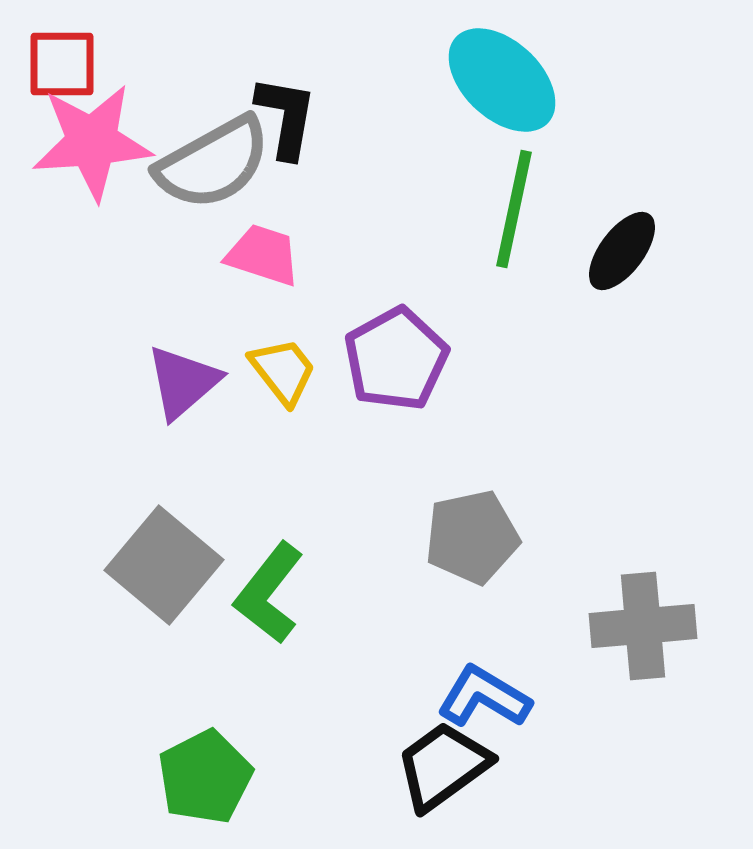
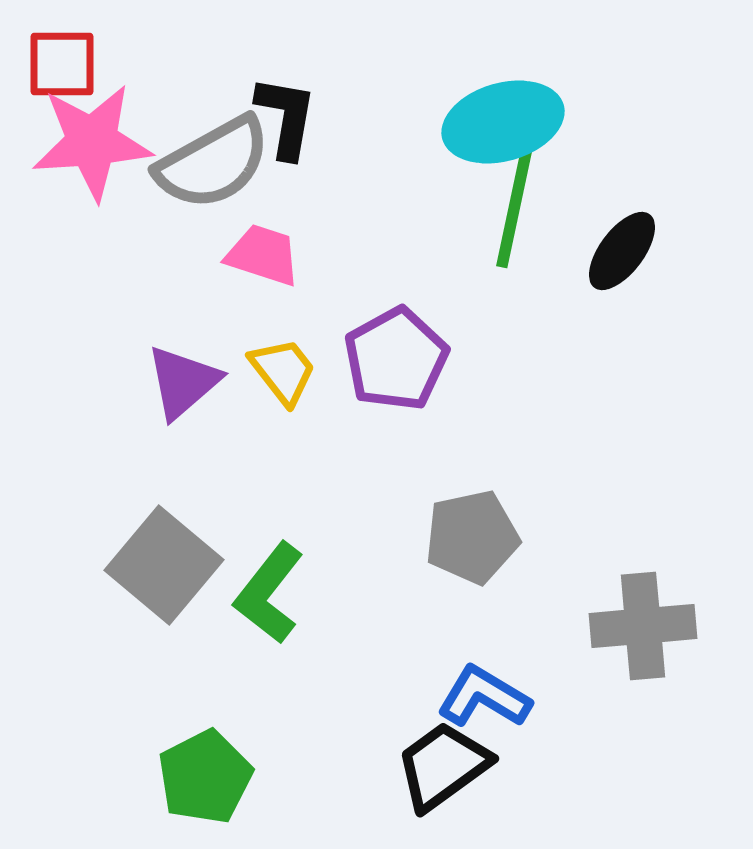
cyan ellipse: moved 1 px right, 42 px down; rotated 59 degrees counterclockwise
